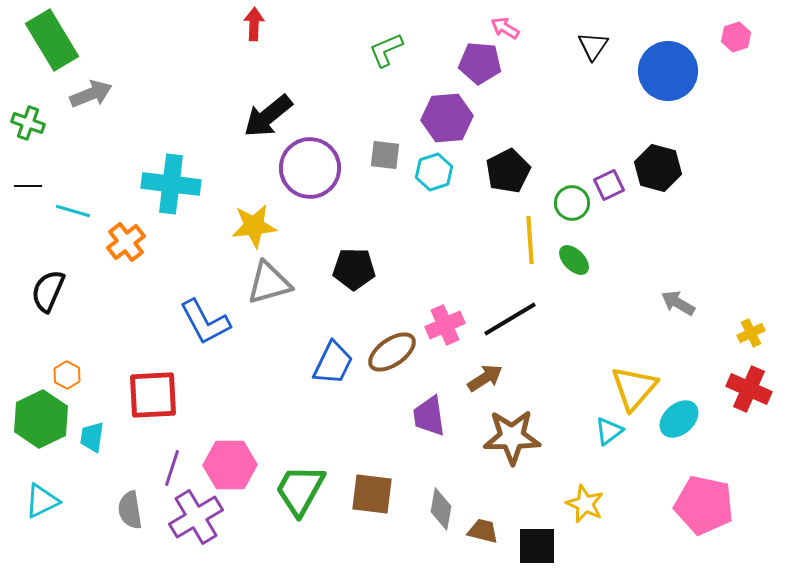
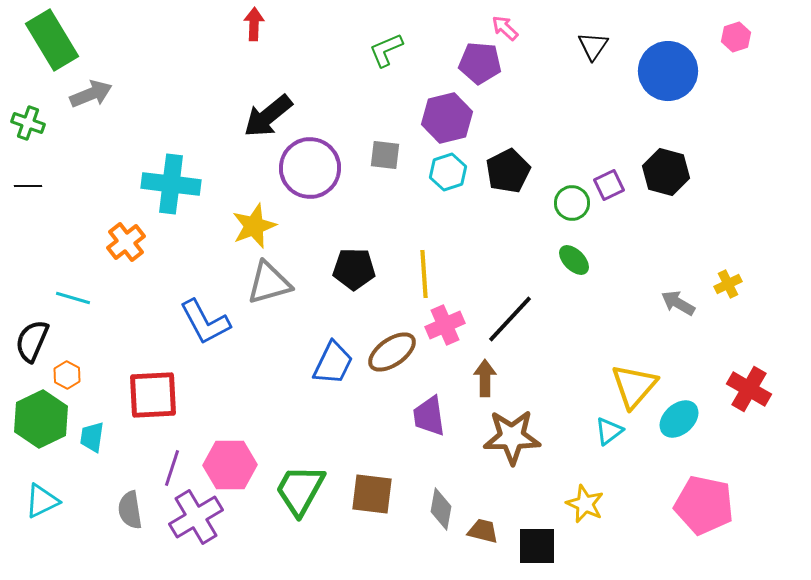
pink arrow at (505, 28): rotated 12 degrees clockwise
purple hexagon at (447, 118): rotated 9 degrees counterclockwise
black hexagon at (658, 168): moved 8 px right, 4 px down
cyan hexagon at (434, 172): moved 14 px right
cyan line at (73, 211): moved 87 px down
yellow star at (254, 226): rotated 15 degrees counterclockwise
yellow line at (530, 240): moved 106 px left, 34 px down
black semicircle at (48, 291): moved 16 px left, 50 px down
black line at (510, 319): rotated 16 degrees counterclockwise
yellow cross at (751, 333): moved 23 px left, 49 px up
brown arrow at (485, 378): rotated 57 degrees counterclockwise
yellow triangle at (634, 388): moved 2 px up
red cross at (749, 389): rotated 6 degrees clockwise
